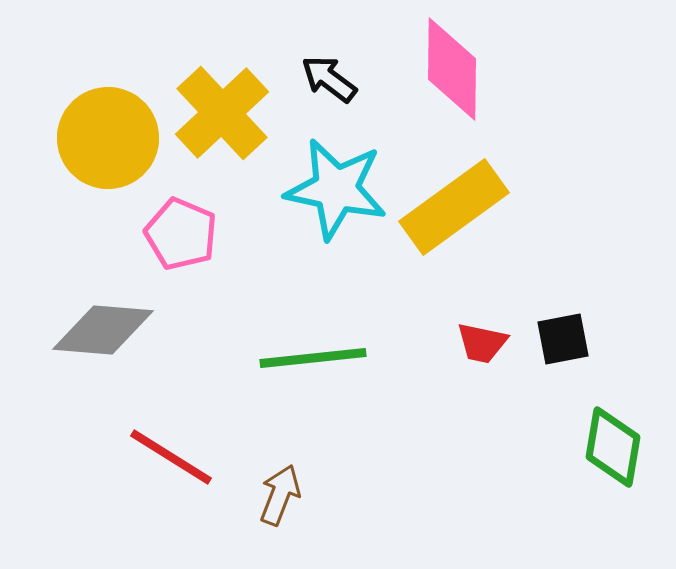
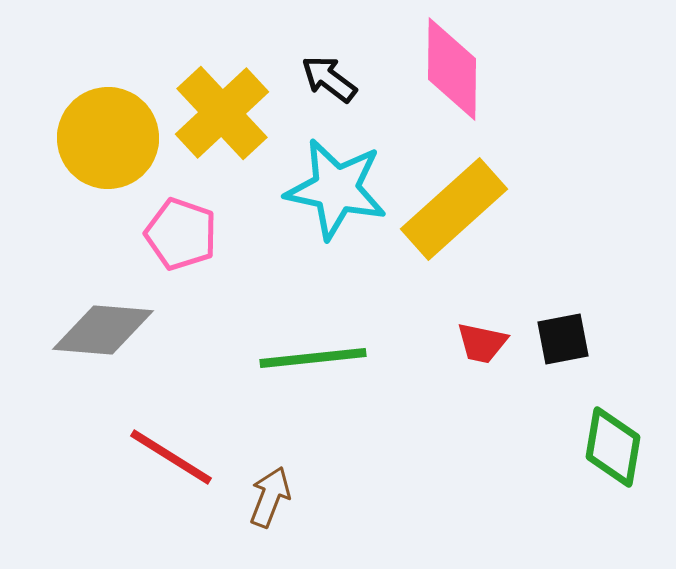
yellow rectangle: moved 2 px down; rotated 6 degrees counterclockwise
pink pentagon: rotated 4 degrees counterclockwise
brown arrow: moved 10 px left, 2 px down
